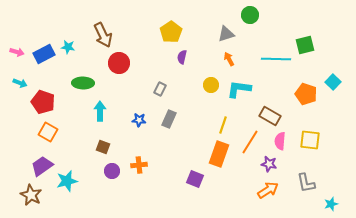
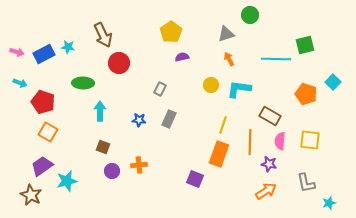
purple semicircle at (182, 57): rotated 64 degrees clockwise
orange line at (250, 142): rotated 30 degrees counterclockwise
orange arrow at (268, 190): moved 2 px left, 1 px down
cyan star at (331, 204): moved 2 px left, 1 px up
